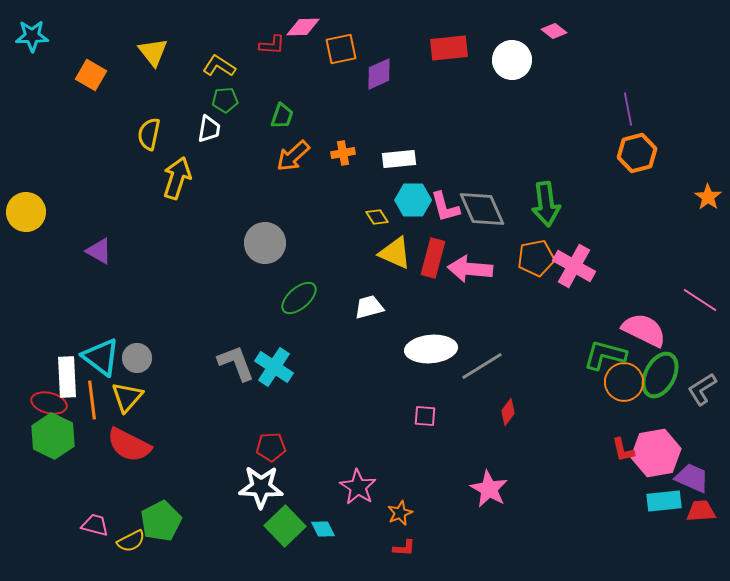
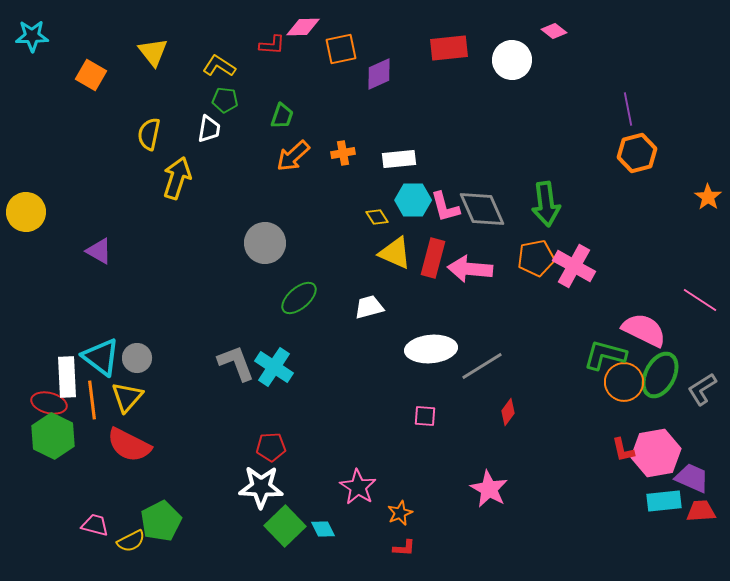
green pentagon at (225, 100): rotated 10 degrees clockwise
